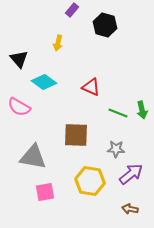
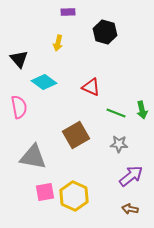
purple rectangle: moved 4 px left, 2 px down; rotated 48 degrees clockwise
black hexagon: moved 7 px down
pink semicircle: rotated 130 degrees counterclockwise
green line: moved 2 px left
brown square: rotated 32 degrees counterclockwise
gray star: moved 3 px right, 5 px up
purple arrow: moved 2 px down
yellow hexagon: moved 16 px left, 15 px down; rotated 16 degrees clockwise
